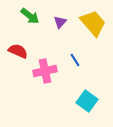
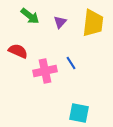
yellow trapezoid: rotated 48 degrees clockwise
blue line: moved 4 px left, 3 px down
cyan square: moved 8 px left, 12 px down; rotated 25 degrees counterclockwise
